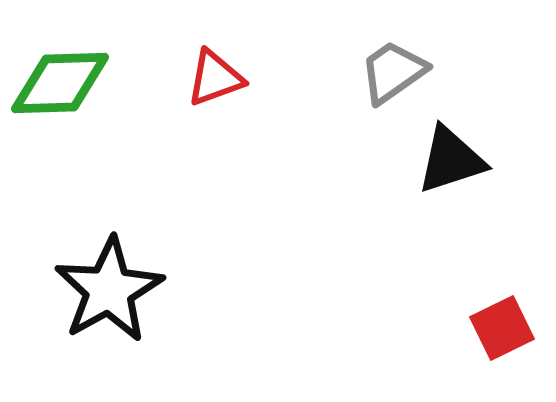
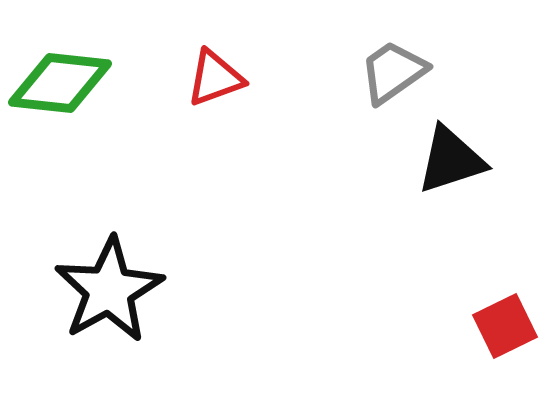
green diamond: rotated 8 degrees clockwise
red square: moved 3 px right, 2 px up
